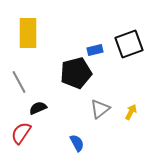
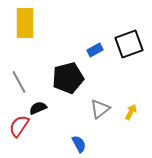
yellow rectangle: moved 3 px left, 10 px up
blue rectangle: rotated 14 degrees counterclockwise
black pentagon: moved 8 px left, 5 px down
red semicircle: moved 2 px left, 7 px up
blue semicircle: moved 2 px right, 1 px down
